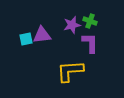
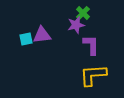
green cross: moved 7 px left, 8 px up; rotated 24 degrees clockwise
purple star: moved 4 px right
purple L-shape: moved 1 px right, 2 px down
yellow L-shape: moved 23 px right, 4 px down
